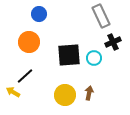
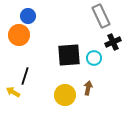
blue circle: moved 11 px left, 2 px down
orange circle: moved 10 px left, 7 px up
black line: rotated 30 degrees counterclockwise
brown arrow: moved 1 px left, 5 px up
